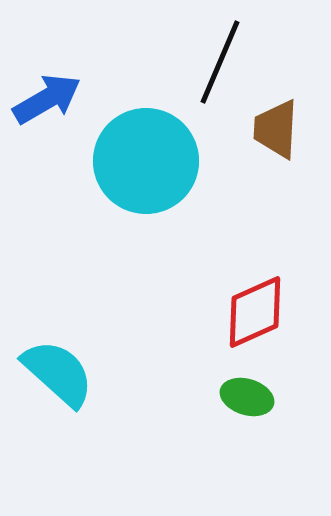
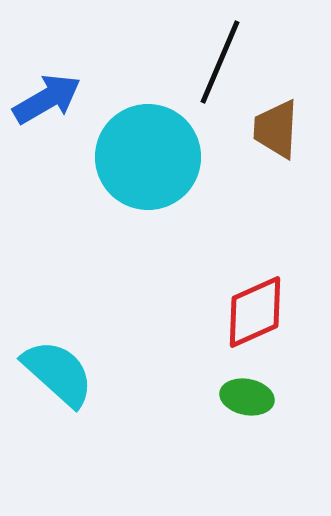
cyan circle: moved 2 px right, 4 px up
green ellipse: rotated 6 degrees counterclockwise
